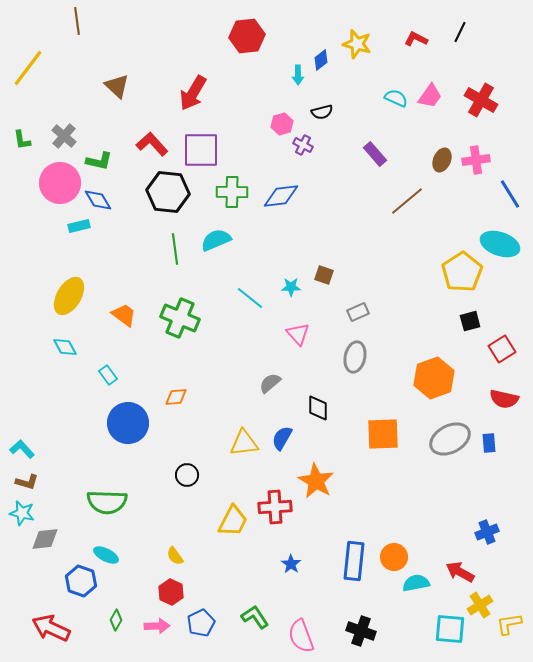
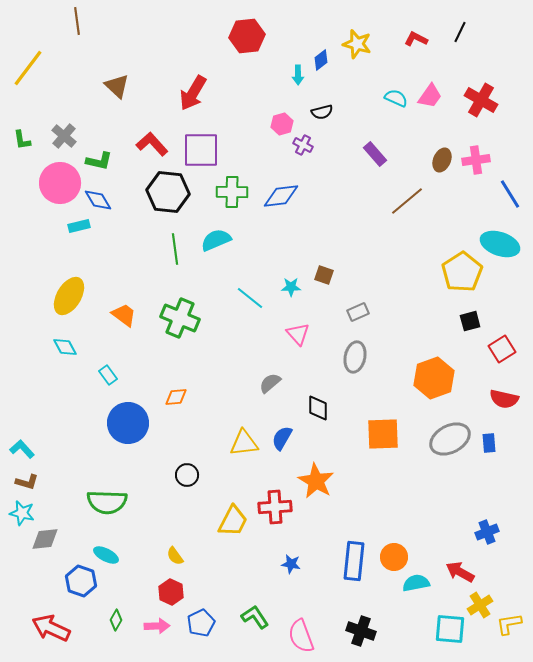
blue star at (291, 564): rotated 24 degrees counterclockwise
